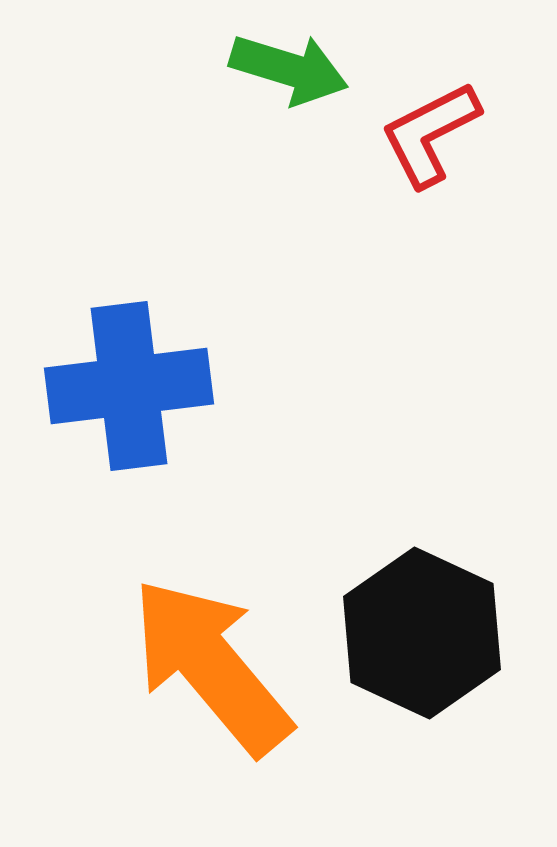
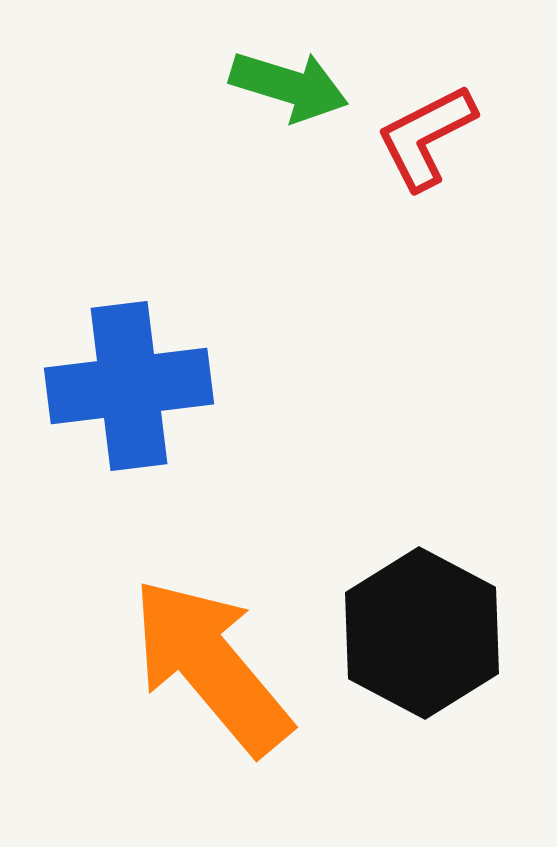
green arrow: moved 17 px down
red L-shape: moved 4 px left, 3 px down
black hexagon: rotated 3 degrees clockwise
